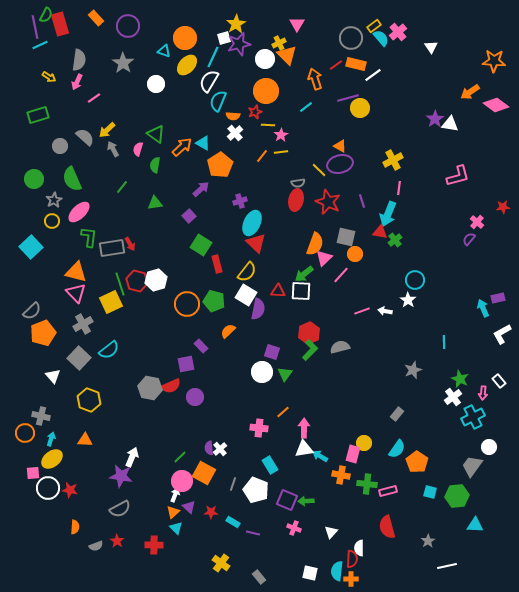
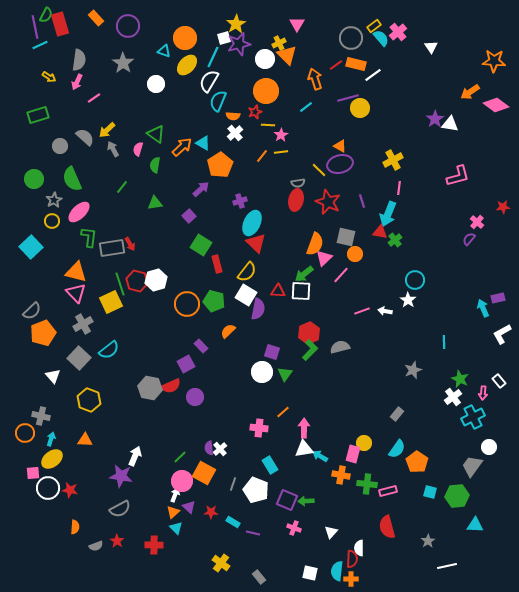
purple square at (186, 364): rotated 18 degrees counterclockwise
white arrow at (132, 457): moved 3 px right, 1 px up
